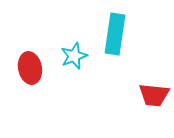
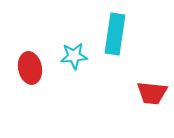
cyan star: rotated 16 degrees clockwise
red trapezoid: moved 2 px left, 2 px up
